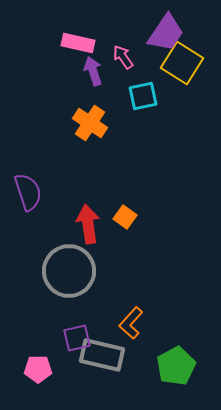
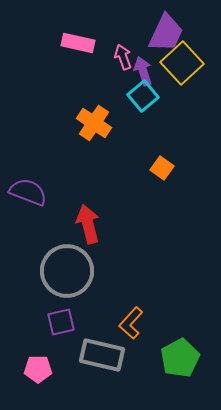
purple trapezoid: rotated 9 degrees counterclockwise
pink arrow: rotated 15 degrees clockwise
yellow square: rotated 15 degrees clockwise
purple arrow: moved 50 px right
cyan square: rotated 28 degrees counterclockwise
orange cross: moved 4 px right
purple semicircle: rotated 51 degrees counterclockwise
orange square: moved 37 px right, 49 px up
red arrow: rotated 6 degrees counterclockwise
gray circle: moved 2 px left
purple square: moved 16 px left, 16 px up
green pentagon: moved 4 px right, 8 px up
